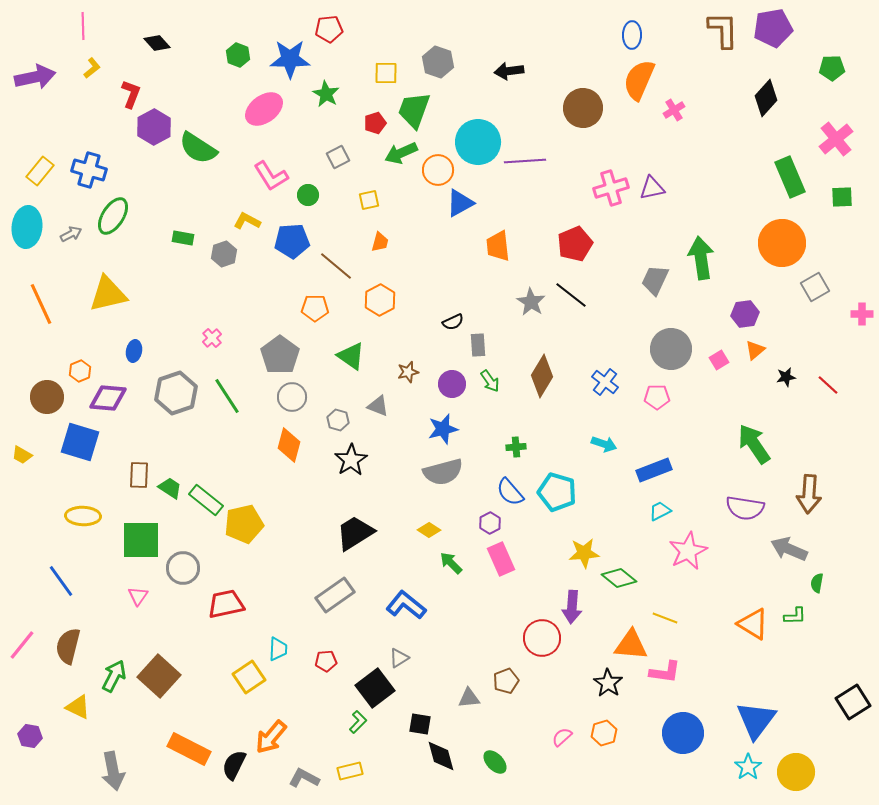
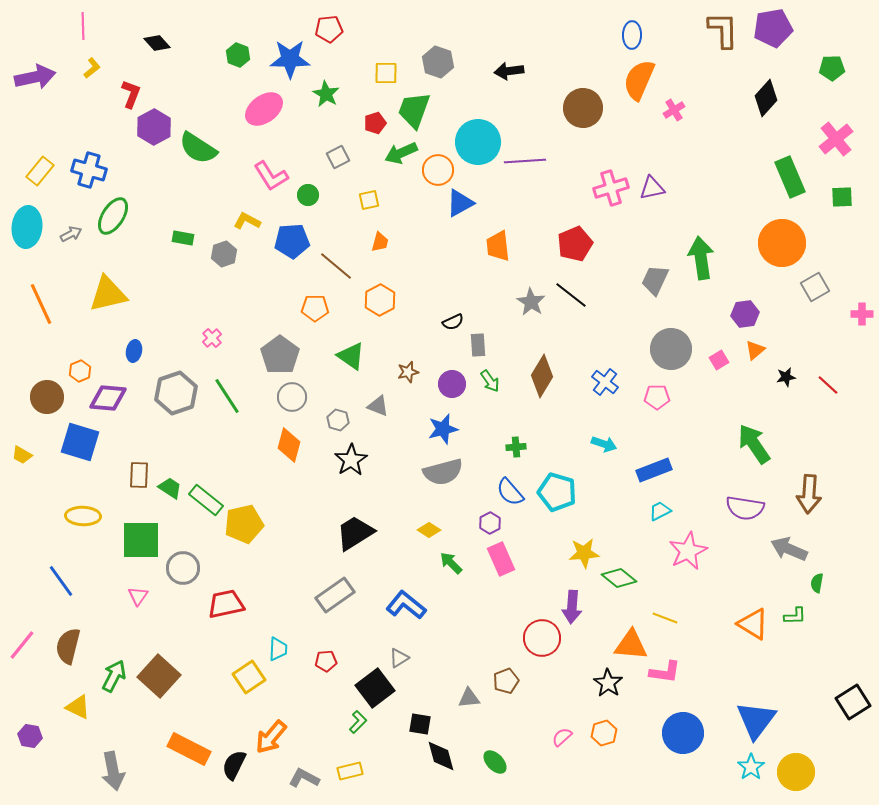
cyan star at (748, 767): moved 3 px right
